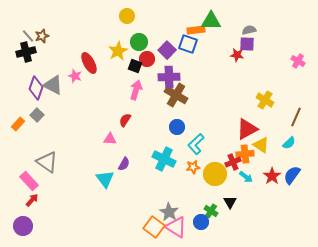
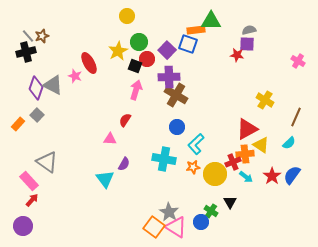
cyan cross at (164, 159): rotated 15 degrees counterclockwise
